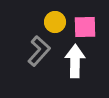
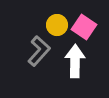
yellow circle: moved 2 px right, 3 px down
pink square: moved 1 px left; rotated 35 degrees clockwise
